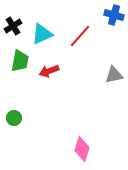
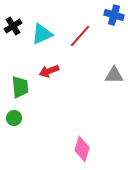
green trapezoid: moved 26 px down; rotated 15 degrees counterclockwise
gray triangle: rotated 12 degrees clockwise
